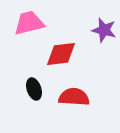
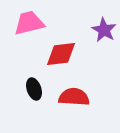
purple star: rotated 15 degrees clockwise
